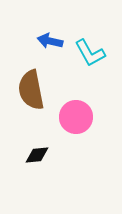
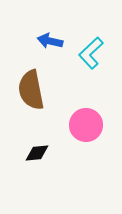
cyan L-shape: moved 1 px right; rotated 76 degrees clockwise
pink circle: moved 10 px right, 8 px down
black diamond: moved 2 px up
